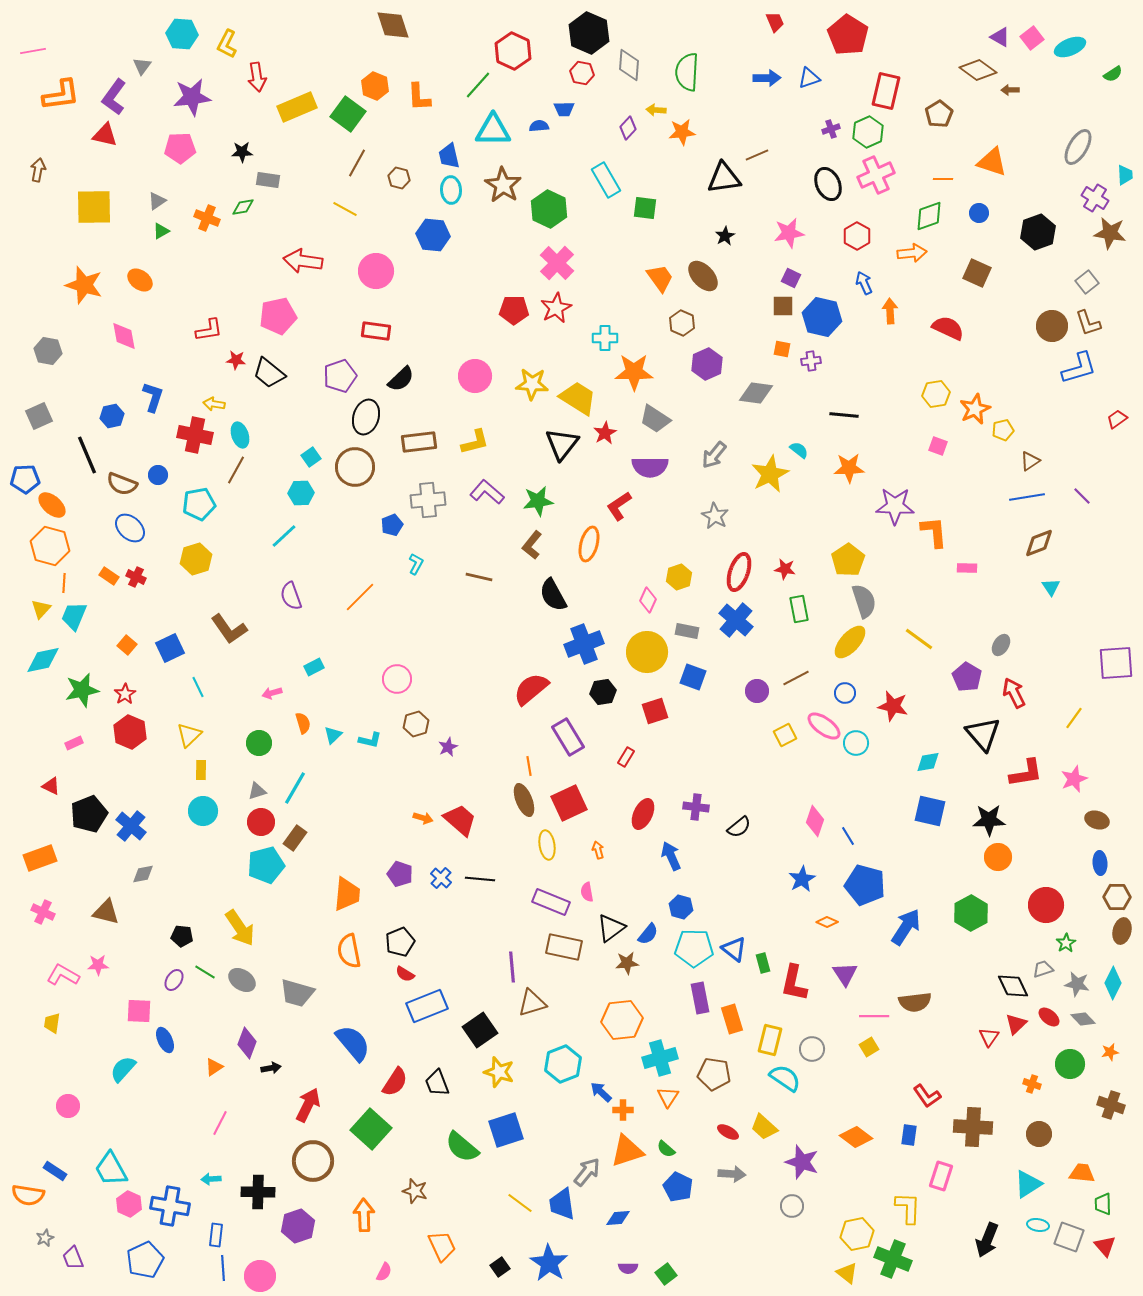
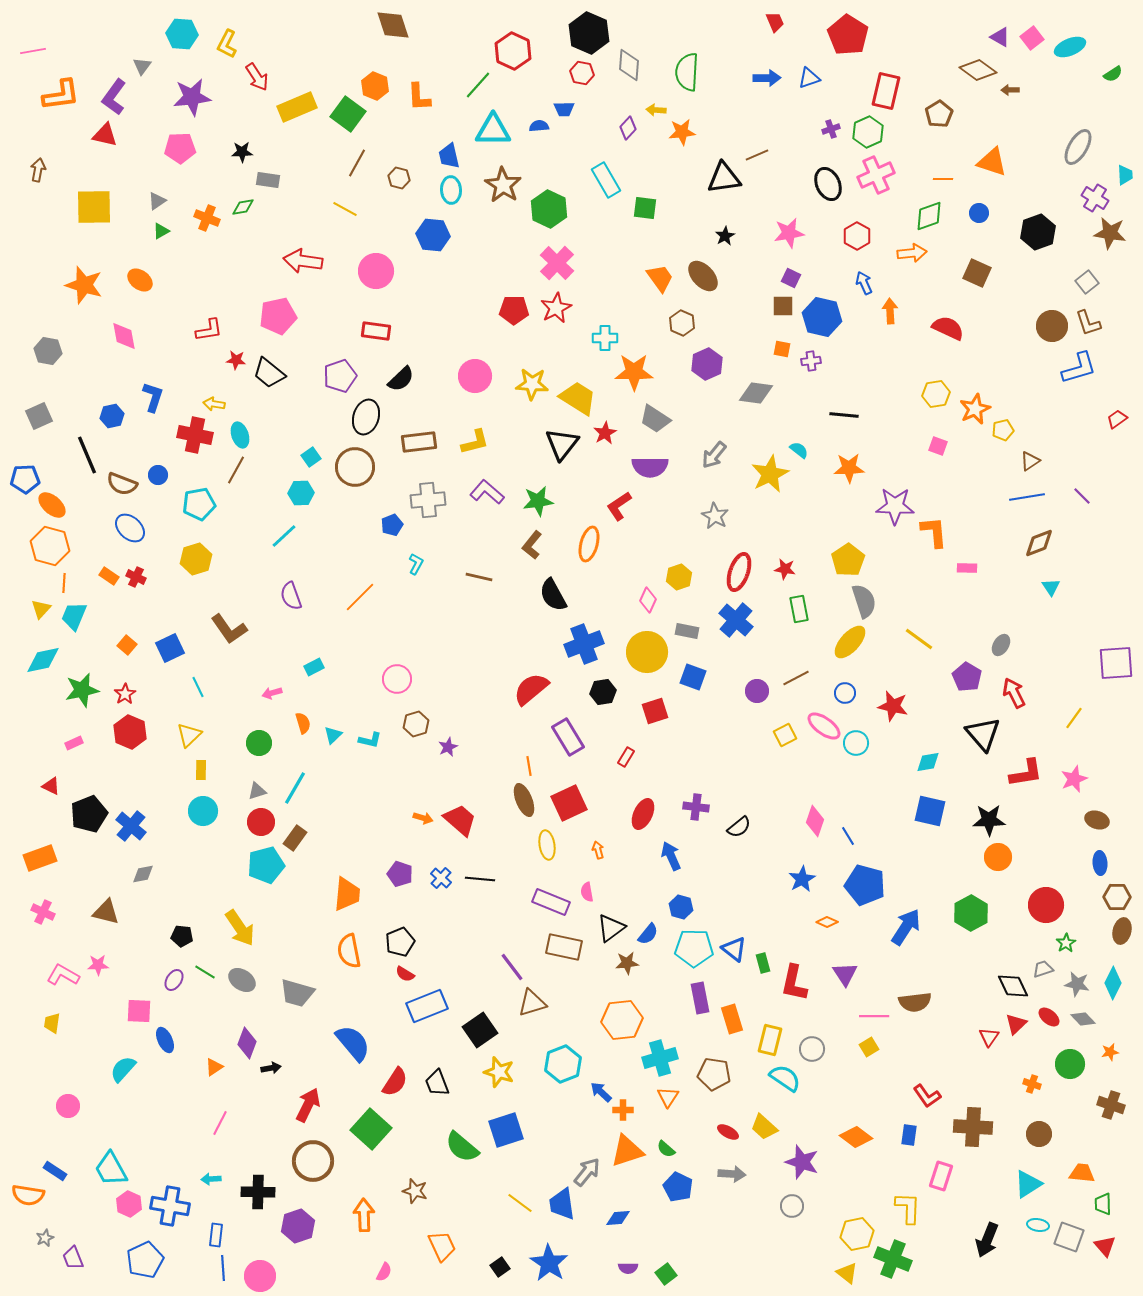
red arrow at (257, 77): rotated 24 degrees counterclockwise
purple line at (512, 967): rotated 32 degrees counterclockwise
